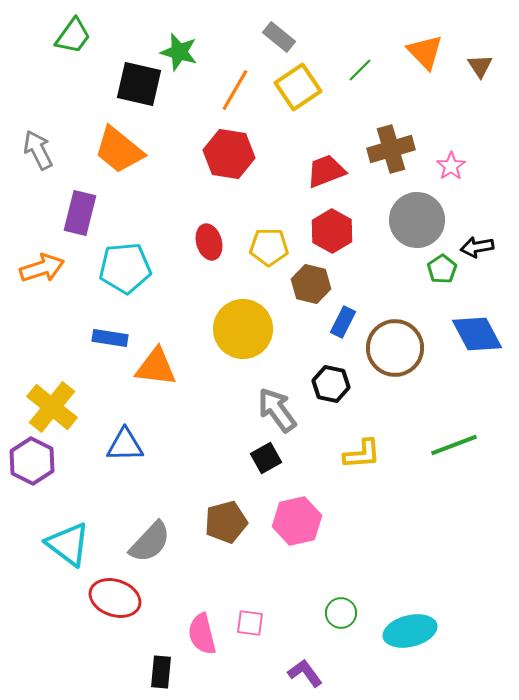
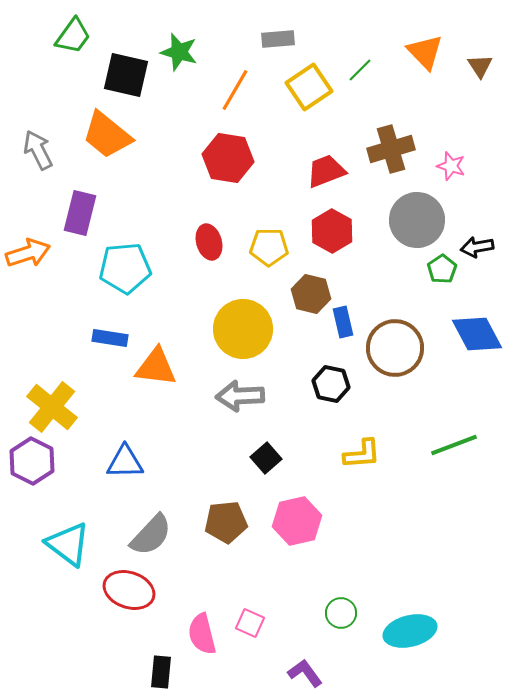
gray rectangle at (279, 37): moved 1 px left, 2 px down; rotated 44 degrees counterclockwise
black square at (139, 84): moved 13 px left, 9 px up
yellow square at (298, 87): moved 11 px right
orange trapezoid at (119, 150): moved 12 px left, 15 px up
red hexagon at (229, 154): moved 1 px left, 4 px down
pink star at (451, 166): rotated 20 degrees counterclockwise
orange arrow at (42, 268): moved 14 px left, 15 px up
brown hexagon at (311, 284): moved 10 px down
blue rectangle at (343, 322): rotated 40 degrees counterclockwise
gray arrow at (277, 410): moved 37 px left, 14 px up; rotated 57 degrees counterclockwise
blue triangle at (125, 445): moved 17 px down
black square at (266, 458): rotated 12 degrees counterclockwise
brown pentagon at (226, 522): rotated 9 degrees clockwise
gray semicircle at (150, 542): moved 1 px right, 7 px up
red ellipse at (115, 598): moved 14 px right, 8 px up
pink square at (250, 623): rotated 16 degrees clockwise
